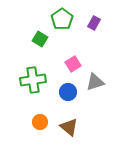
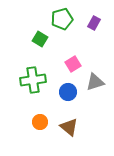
green pentagon: rotated 20 degrees clockwise
